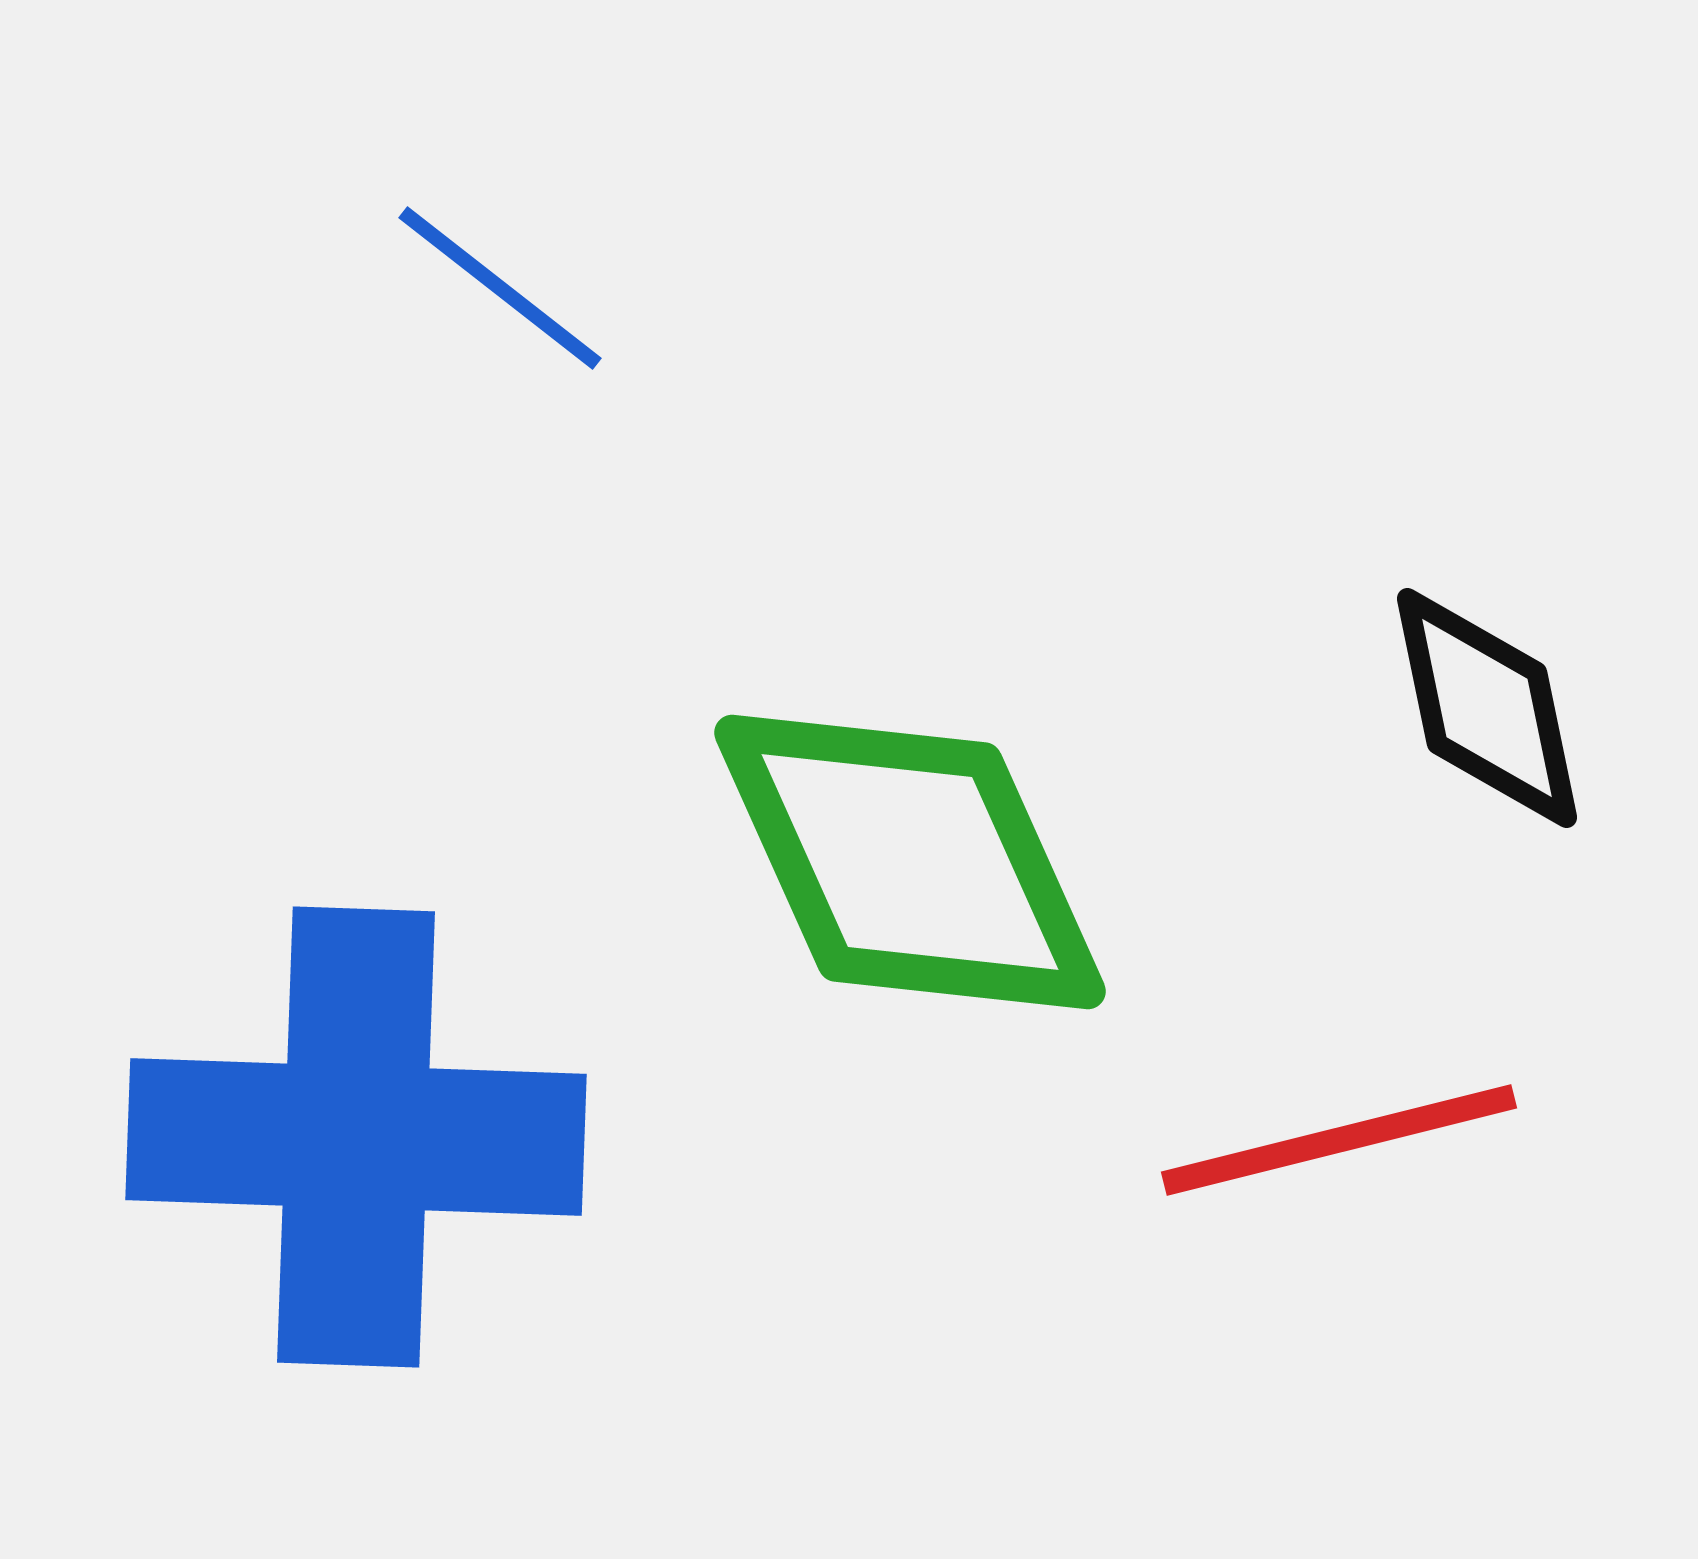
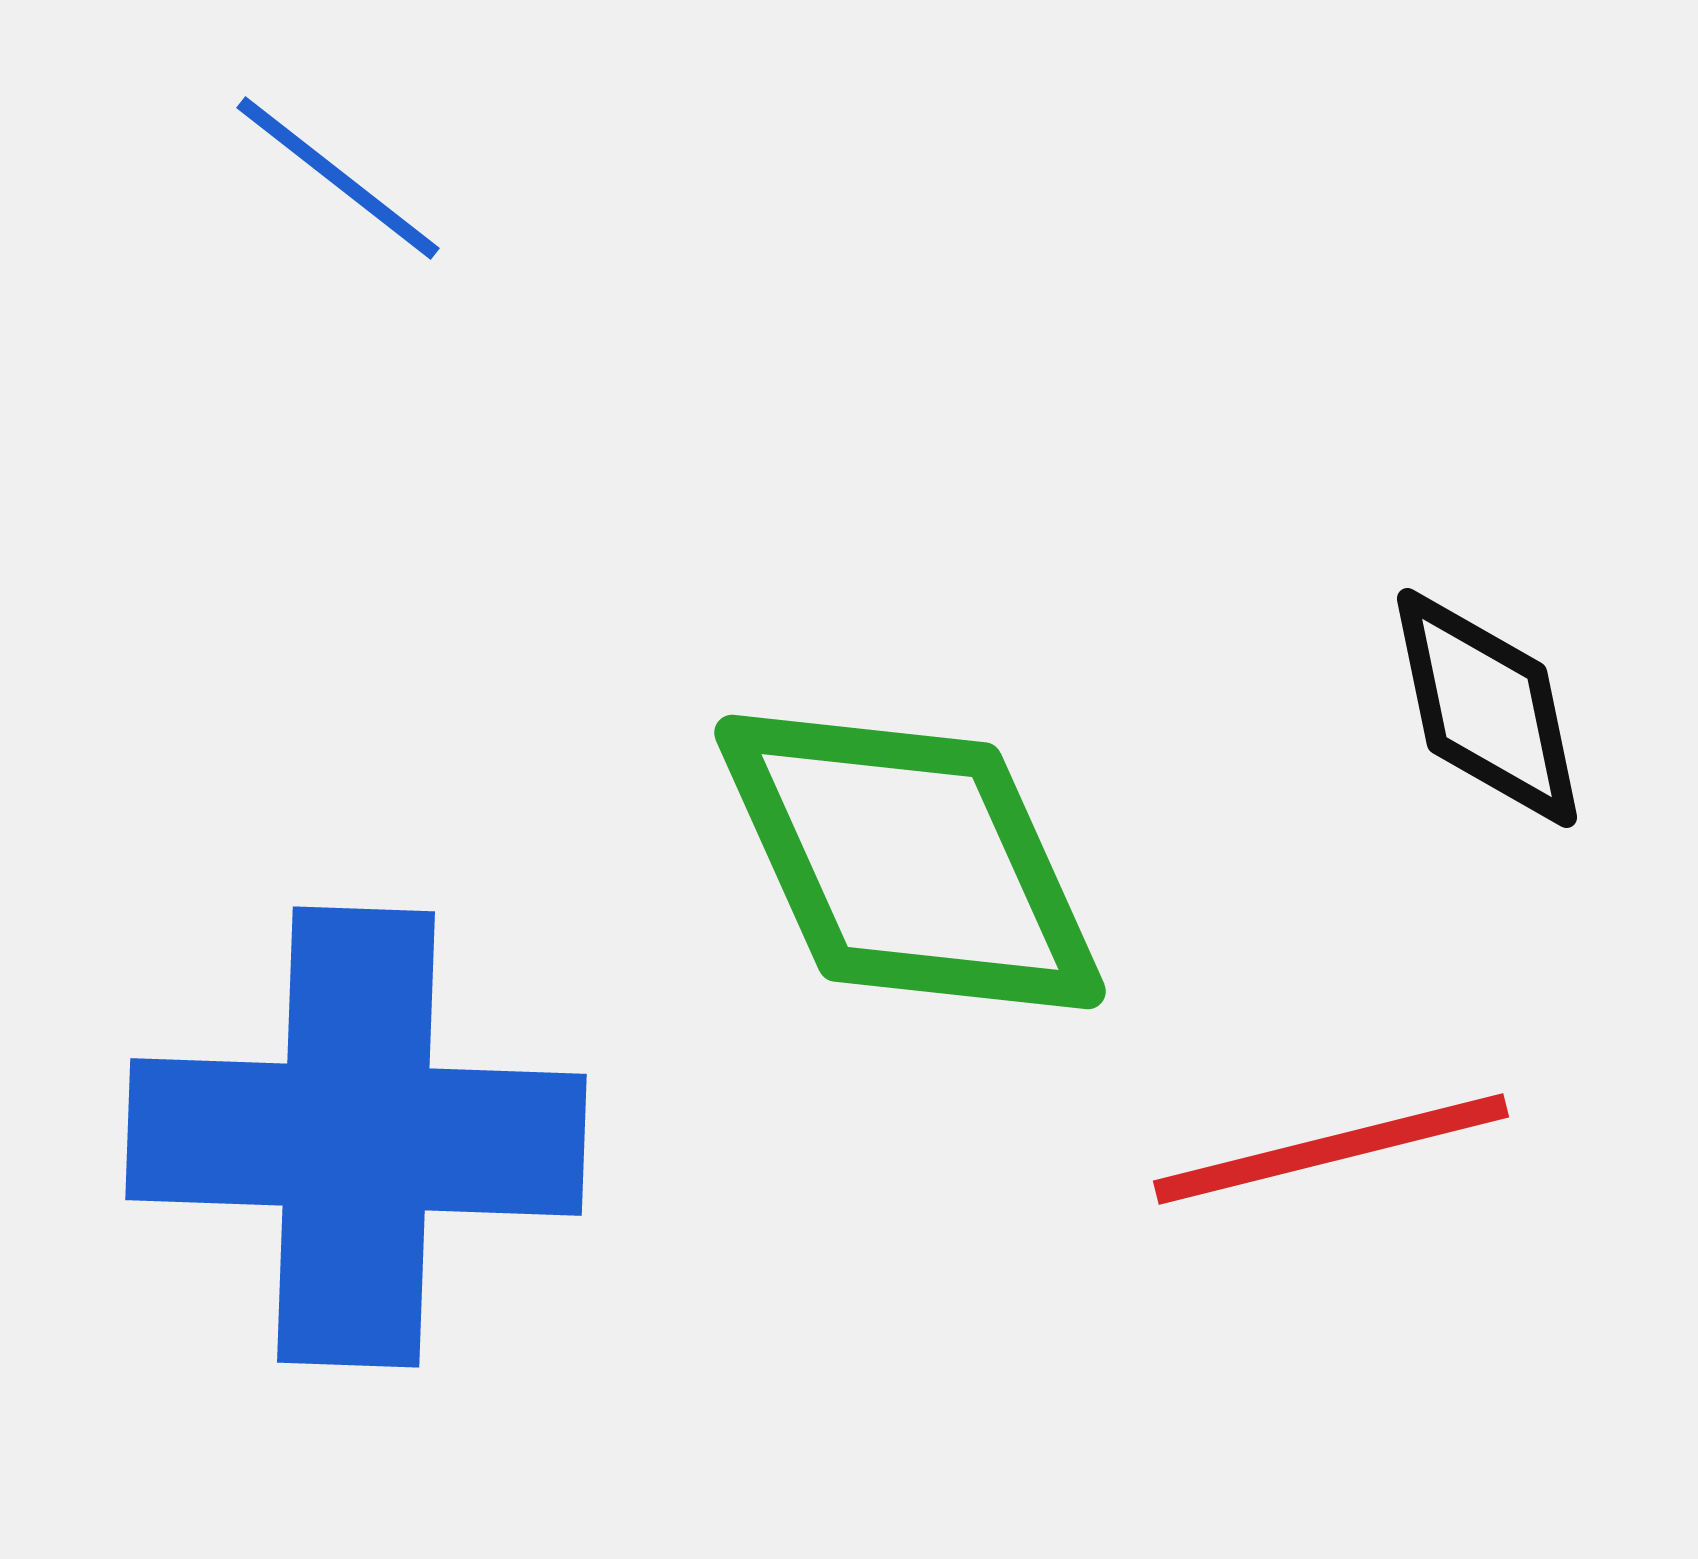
blue line: moved 162 px left, 110 px up
red line: moved 8 px left, 9 px down
